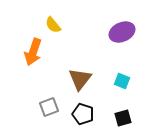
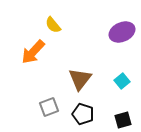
orange arrow: rotated 24 degrees clockwise
cyan square: rotated 28 degrees clockwise
black square: moved 2 px down
